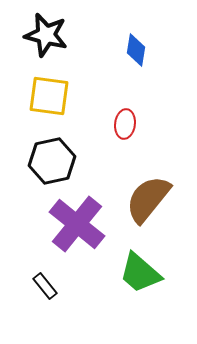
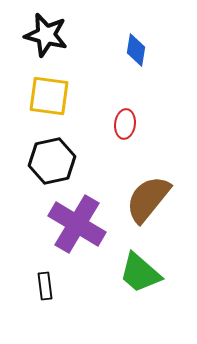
purple cross: rotated 8 degrees counterclockwise
black rectangle: rotated 32 degrees clockwise
